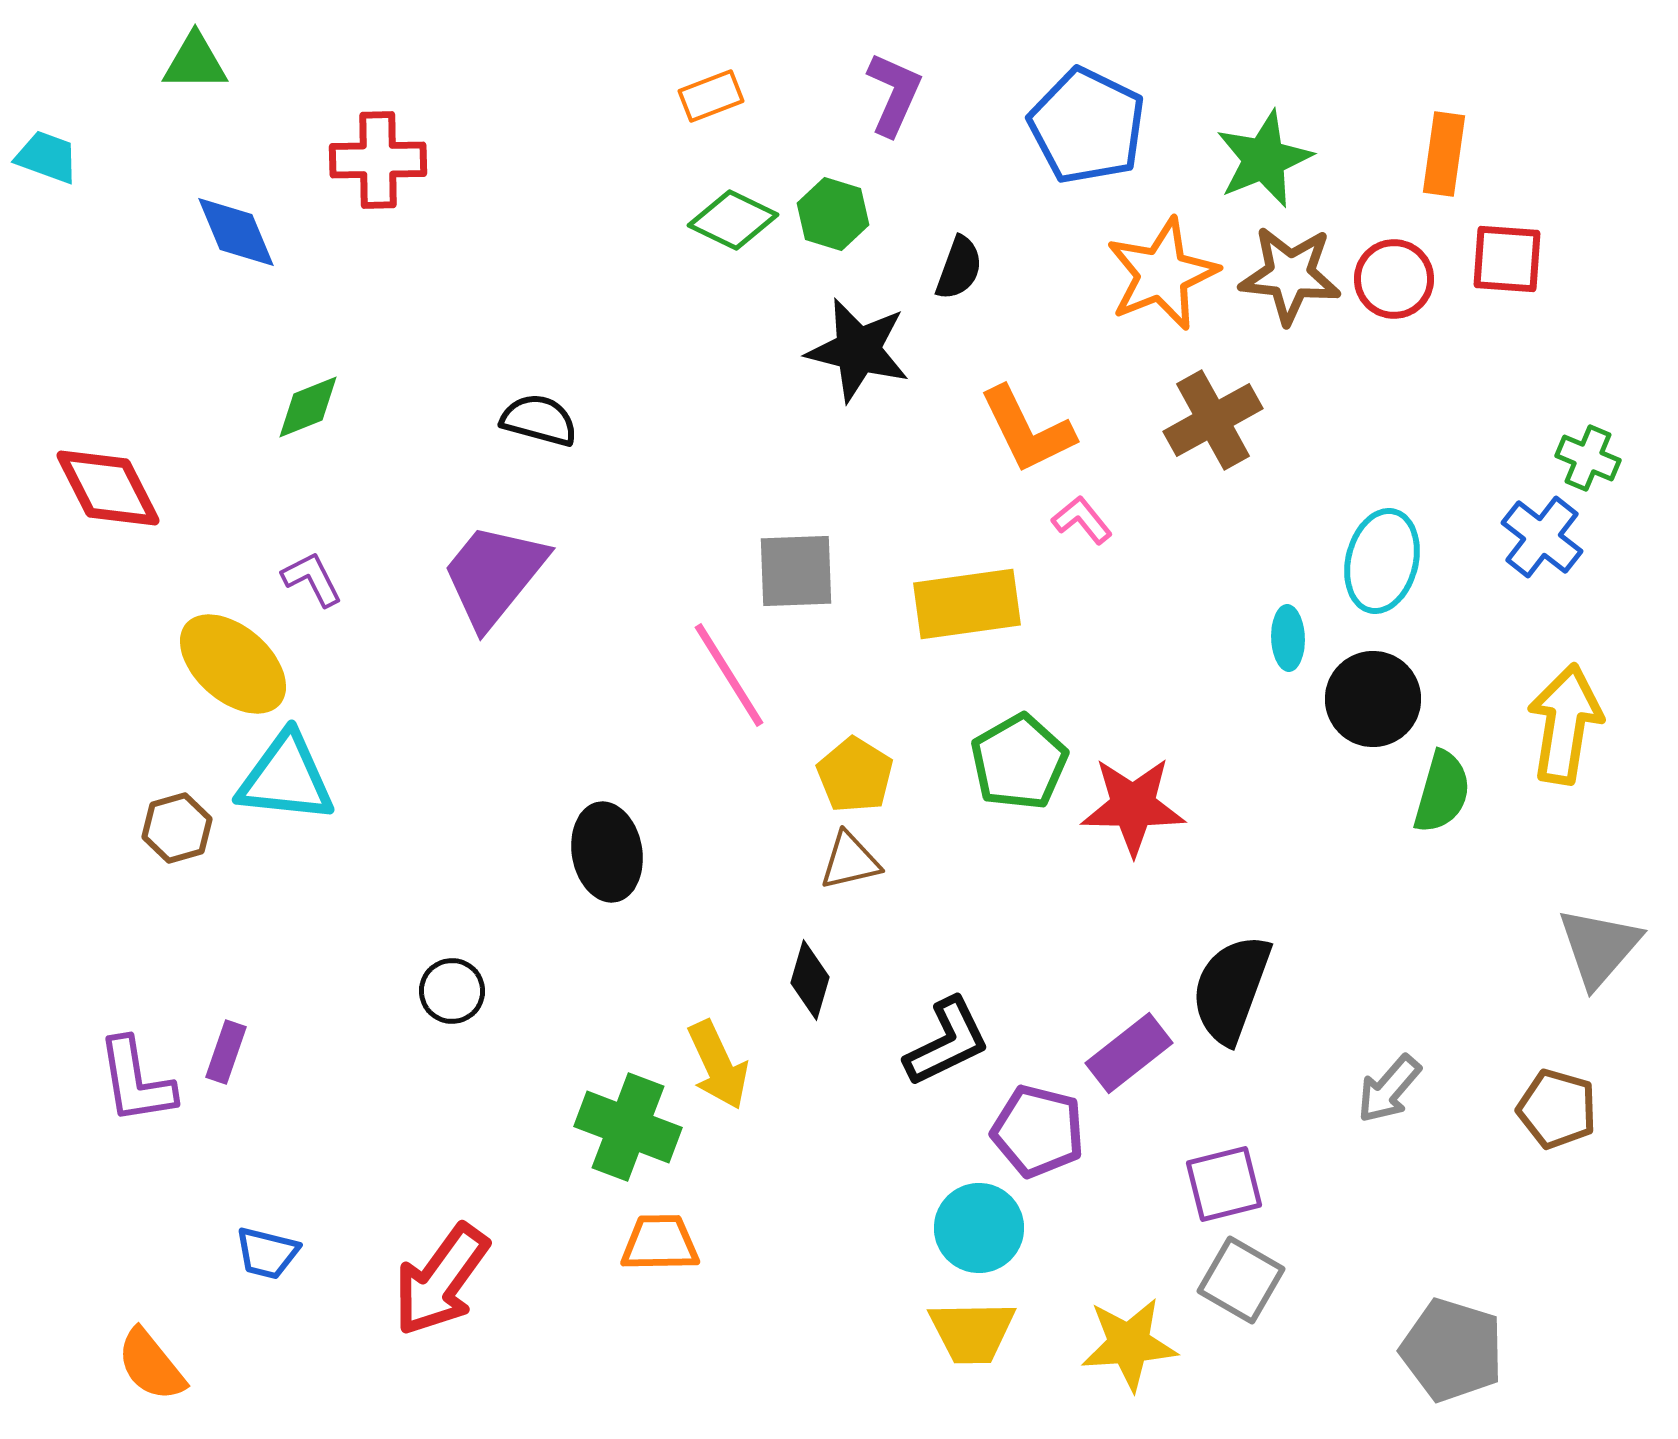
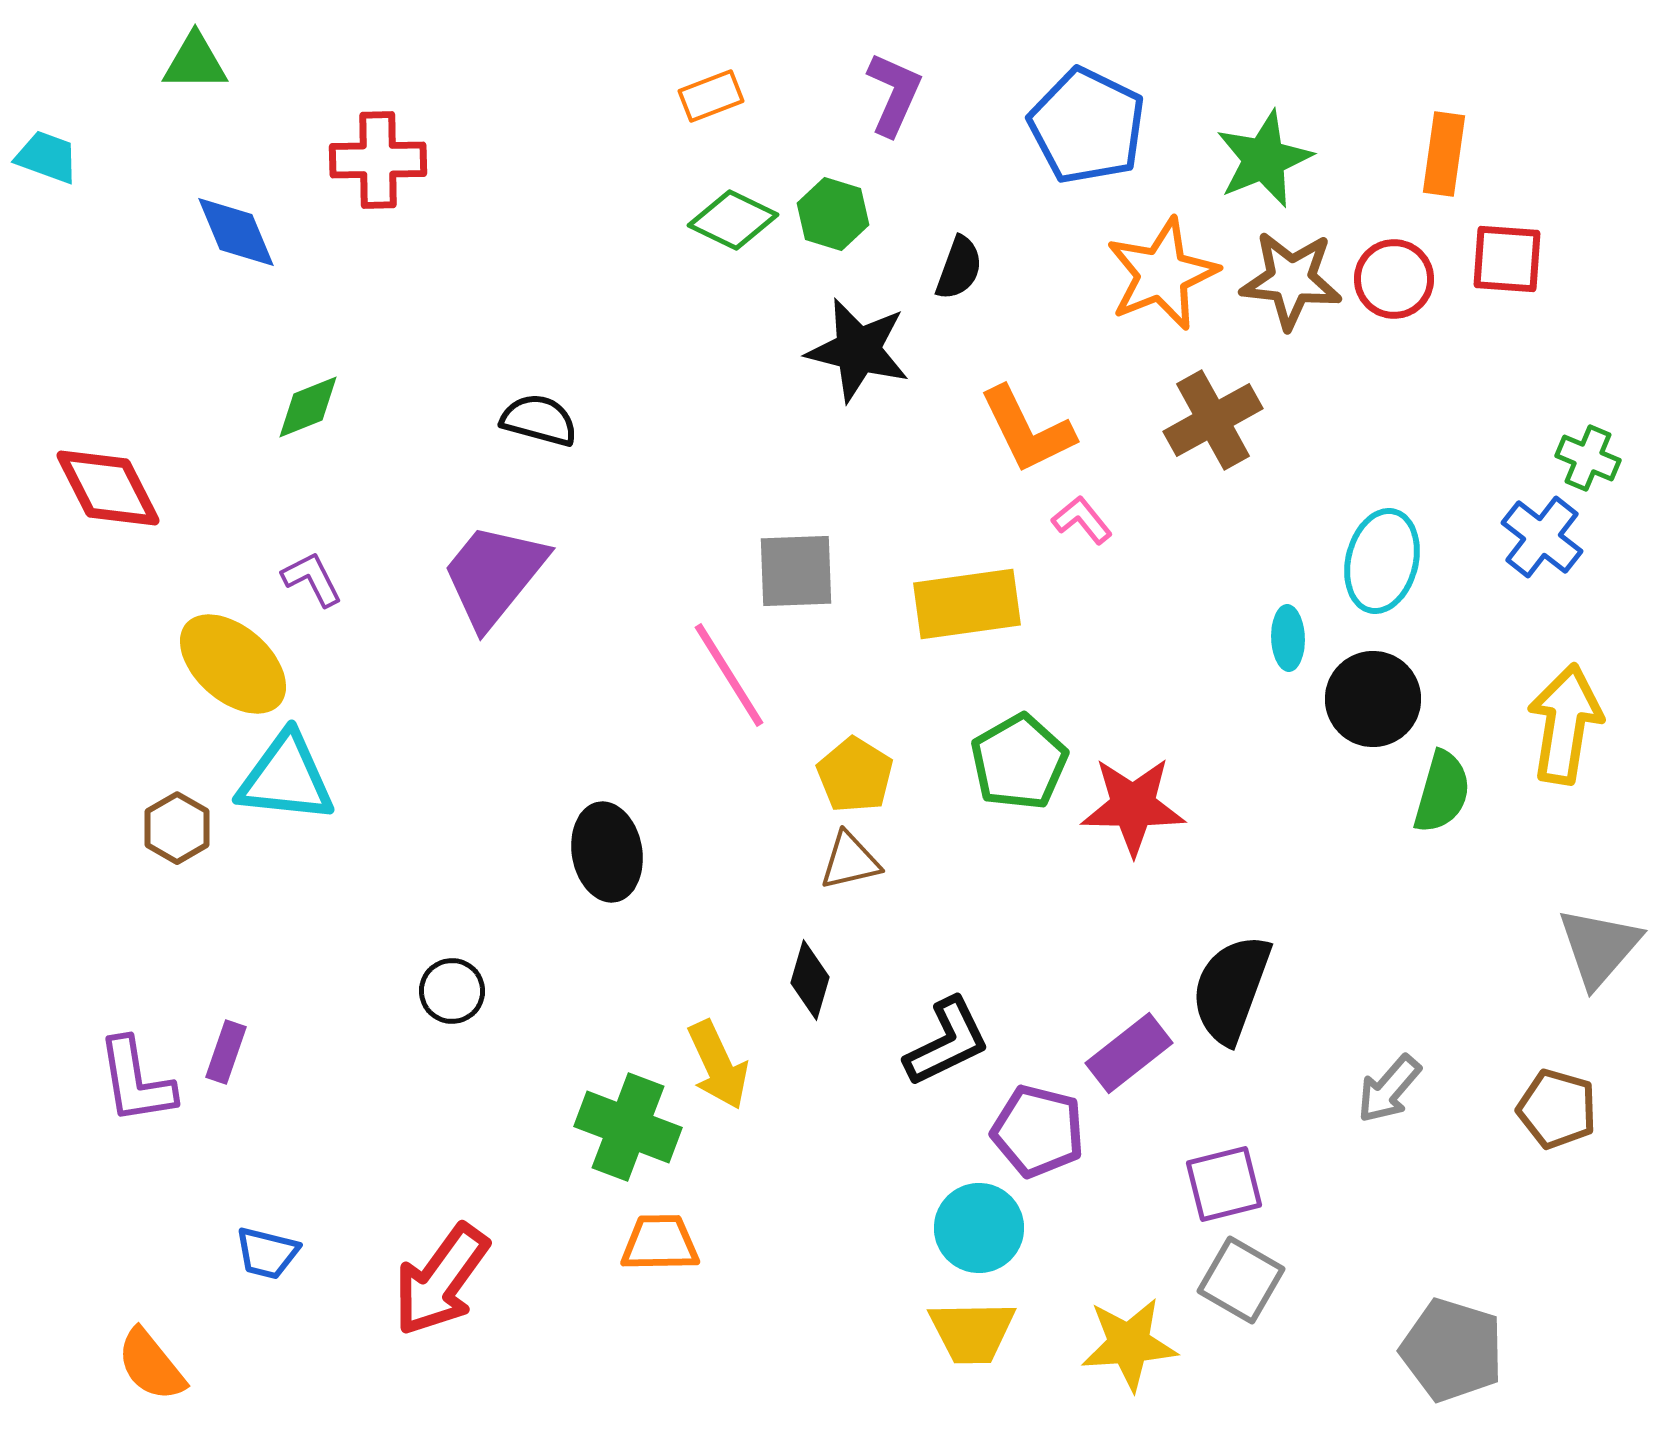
brown star at (1290, 275): moved 1 px right, 5 px down
brown hexagon at (177, 828): rotated 14 degrees counterclockwise
